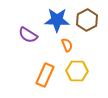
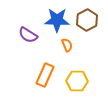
yellow hexagon: moved 10 px down
